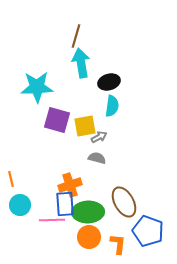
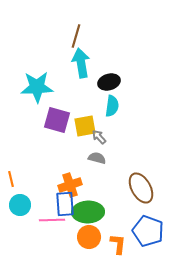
gray arrow: rotated 105 degrees counterclockwise
brown ellipse: moved 17 px right, 14 px up
